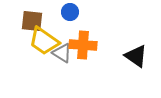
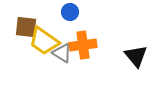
brown square: moved 6 px left, 6 px down
orange cross: rotated 12 degrees counterclockwise
black triangle: rotated 15 degrees clockwise
